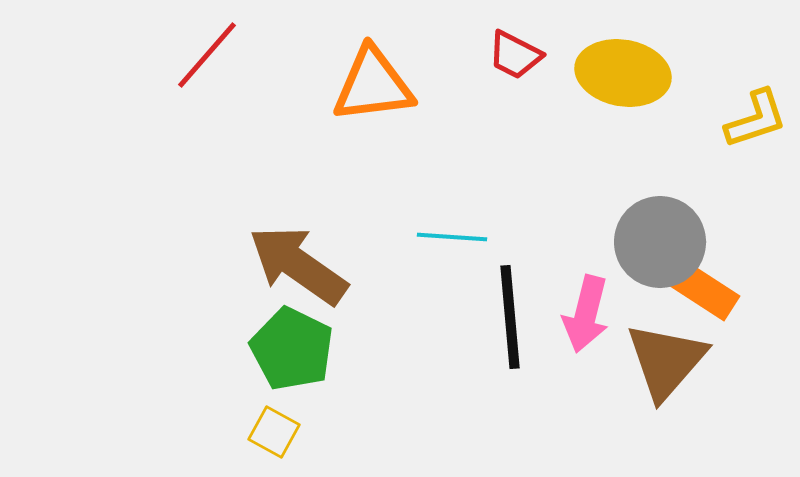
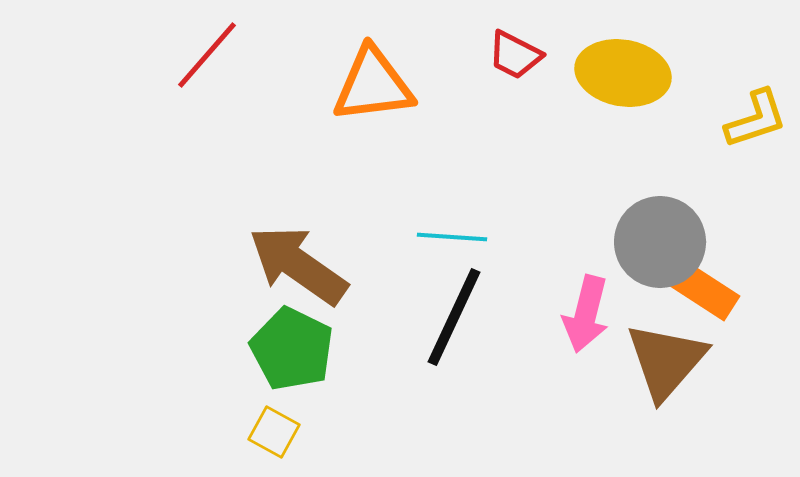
black line: moved 56 px left; rotated 30 degrees clockwise
